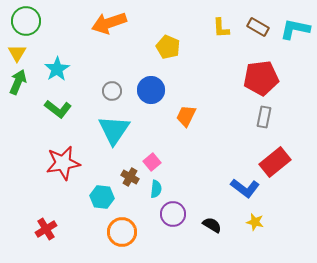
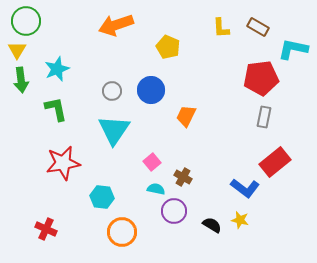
orange arrow: moved 7 px right, 2 px down
cyan L-shape: moved 2 px left, 20 px down
yellow triangle: moved 3 px up
cyan star: rotated 10 degrees clockwise
green arrow: moved 3 px right, 2 px up; rotated 150 degrees clockwise
green L-shape: moved 2 px left; rotated 140 degrees counterclockwise
brown cross: moved 53 px right
cyan semicircle: rotated 84 degrees counterclockwise
purple circle: moved 1 px right, 3 px up
yellow star: moved 15 px left, 2 px up
red cross: rotated 35 degrees counterclockwise
